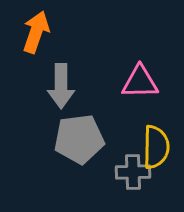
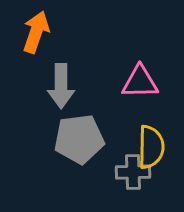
yellow semicircle: moved 5 px left
